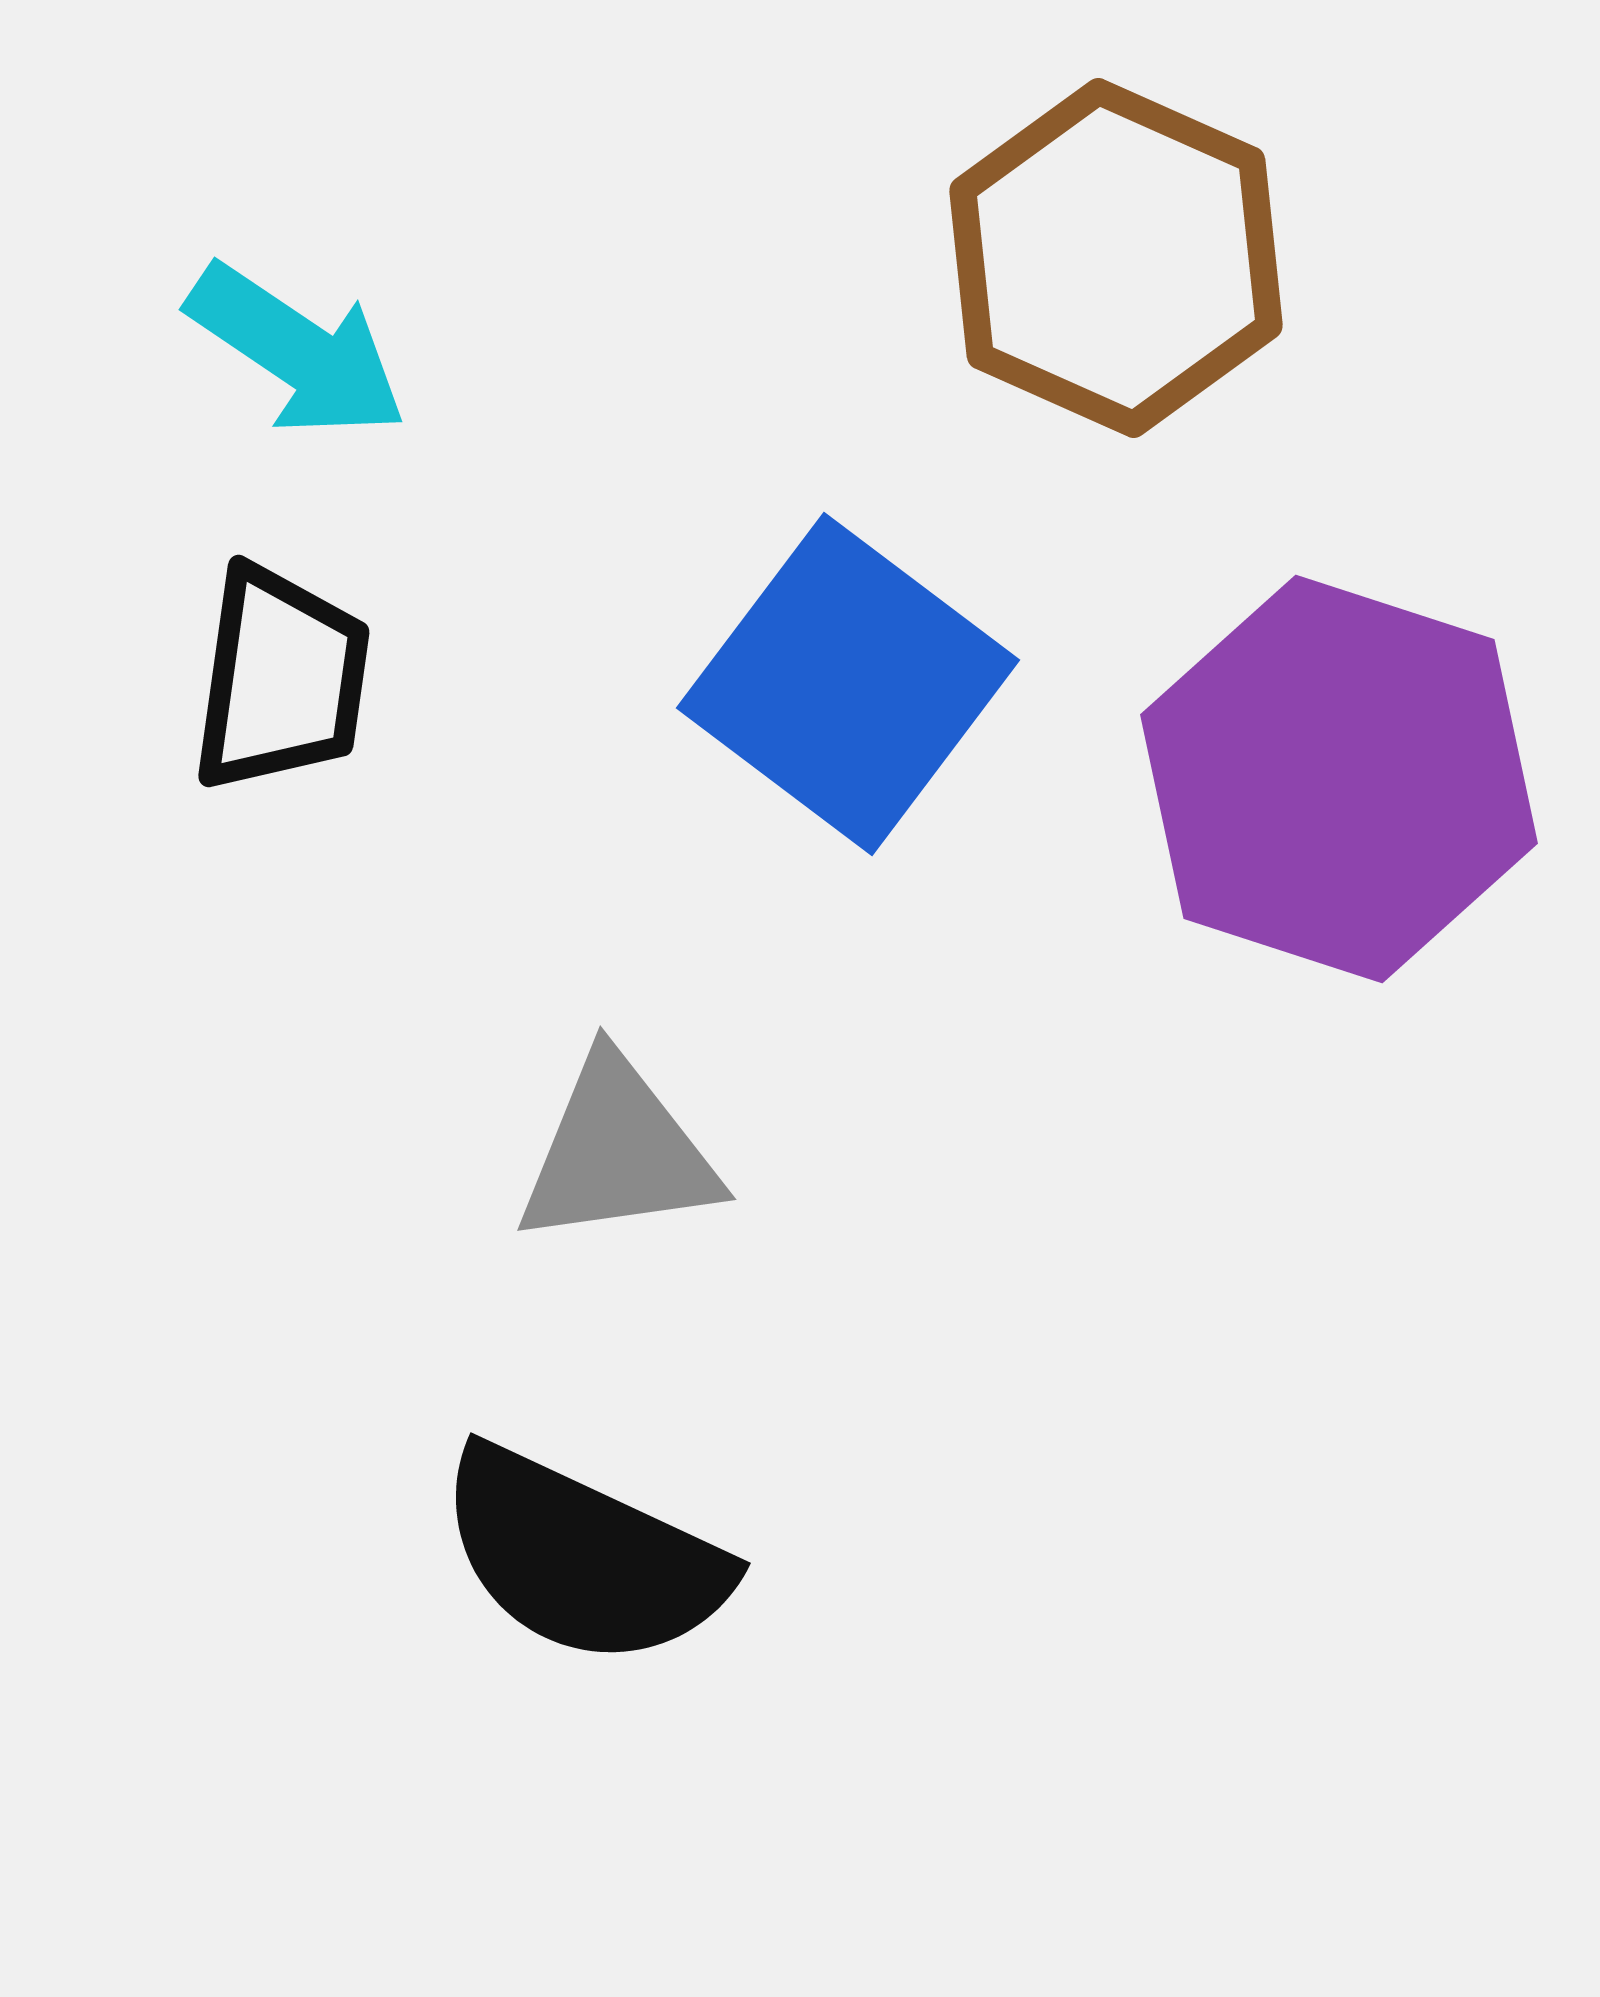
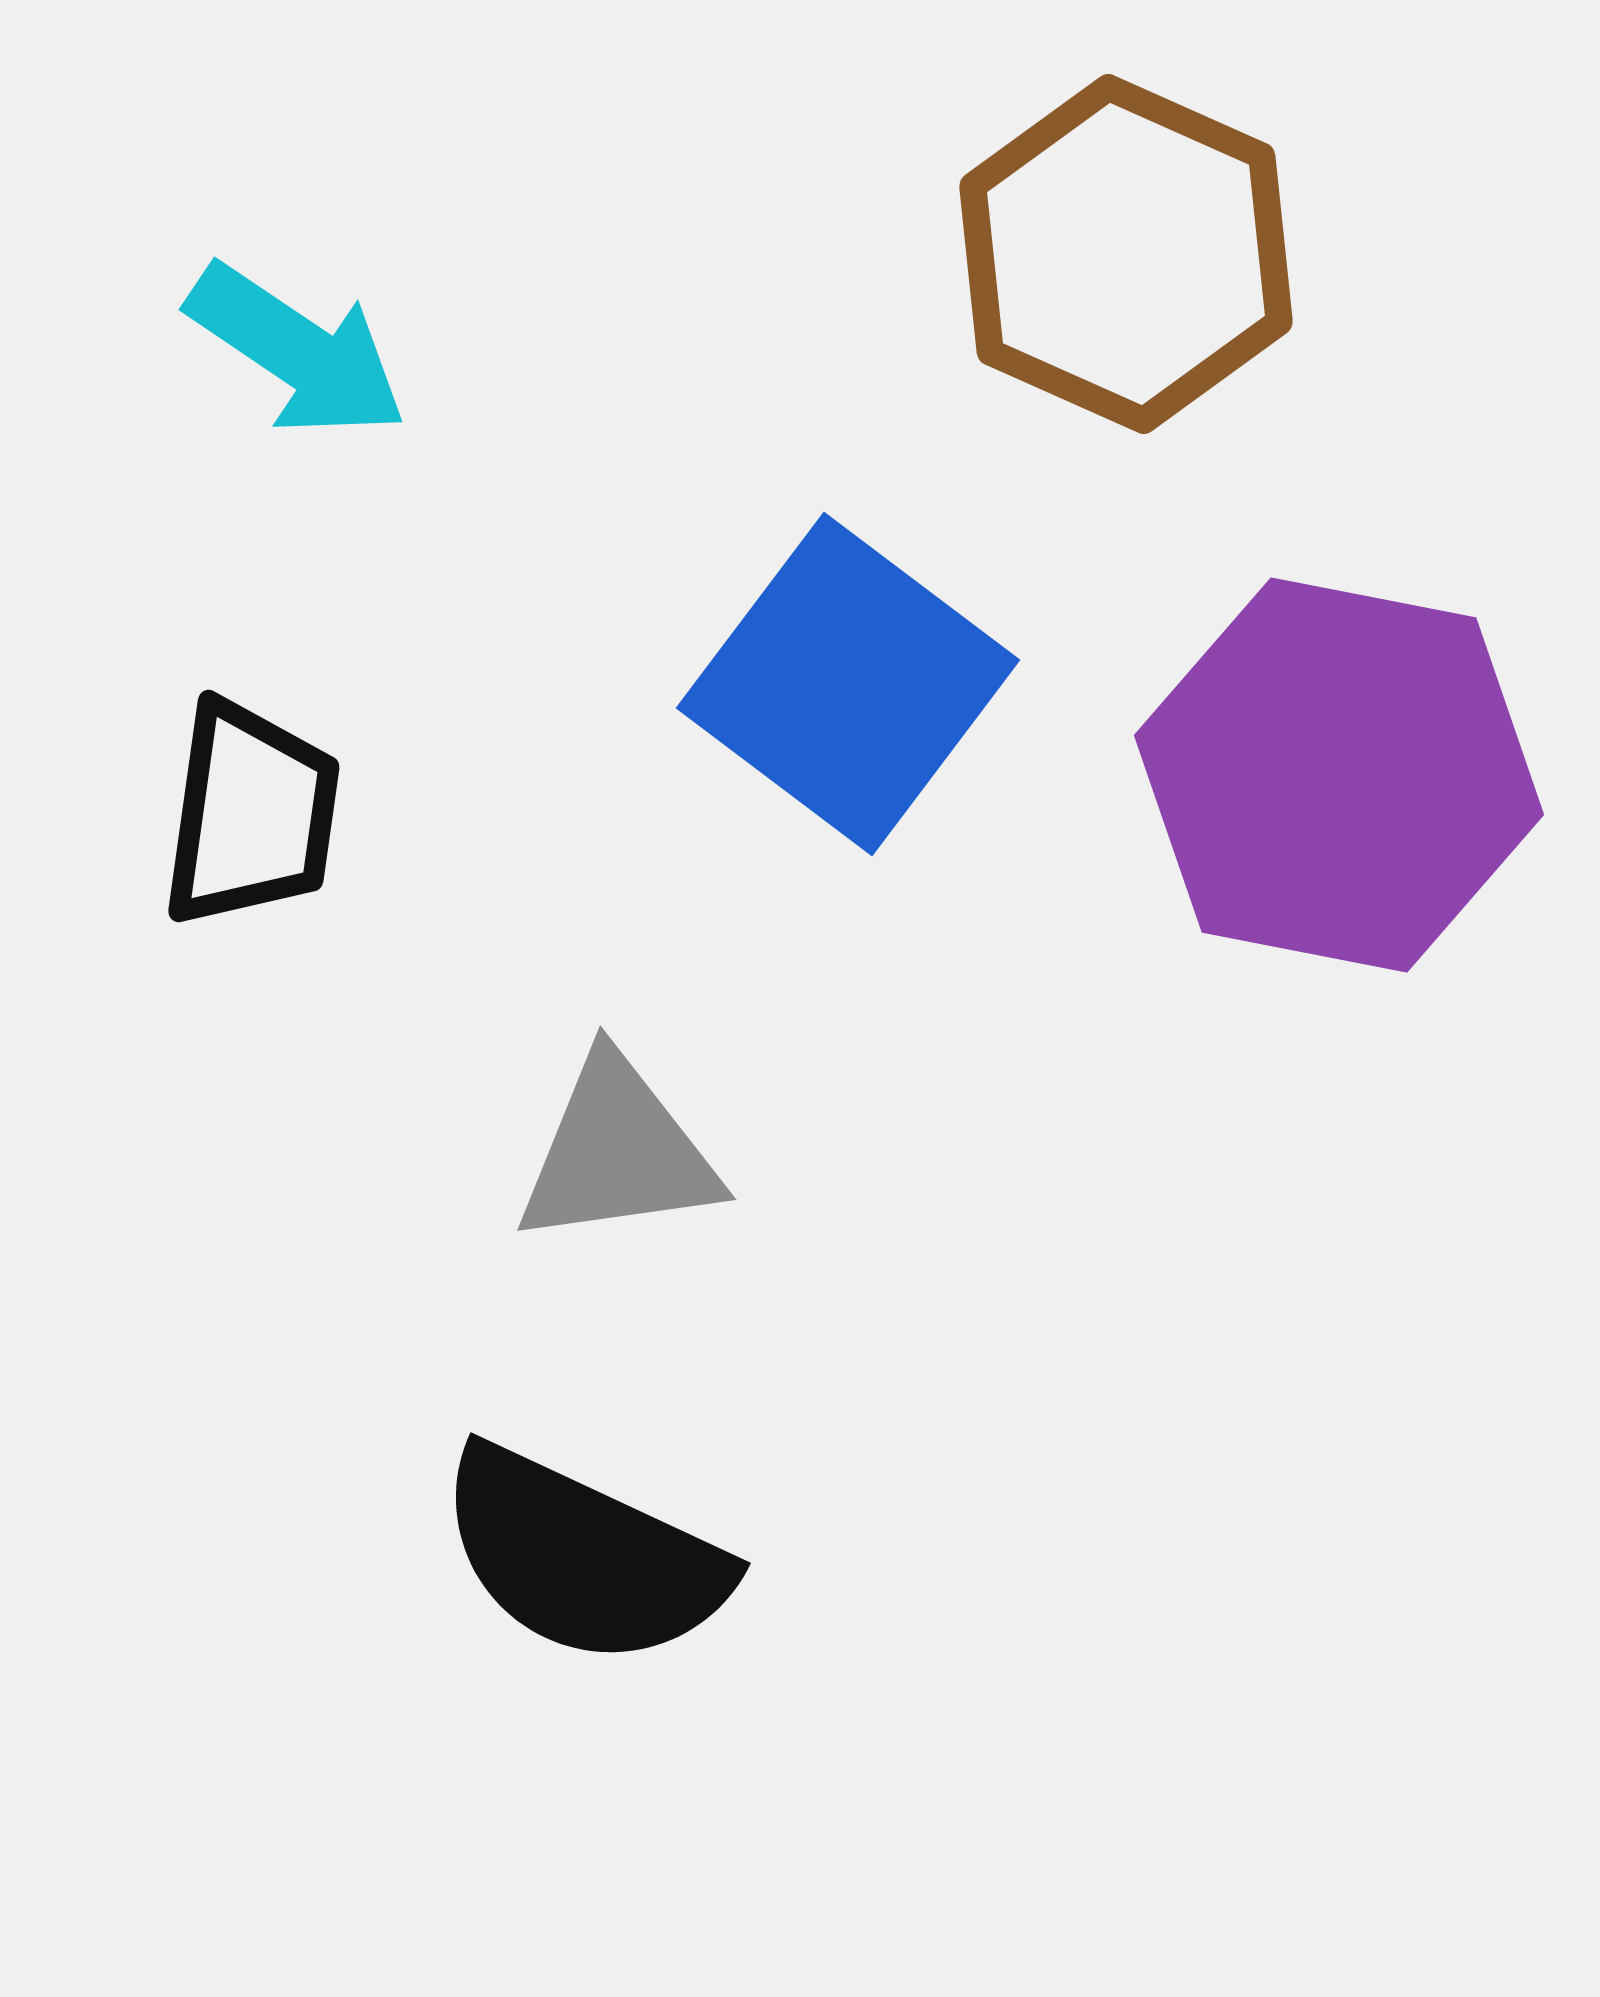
brown hexagon: moved 10 px right, 4 px up
black trapezoid: moved 30 px left, 135 px down
purple hexagon: moved 4 px up; rotated 7 degrees counterclockwise
